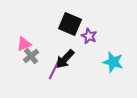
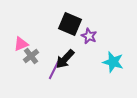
pink triangle: moved 3 px left
